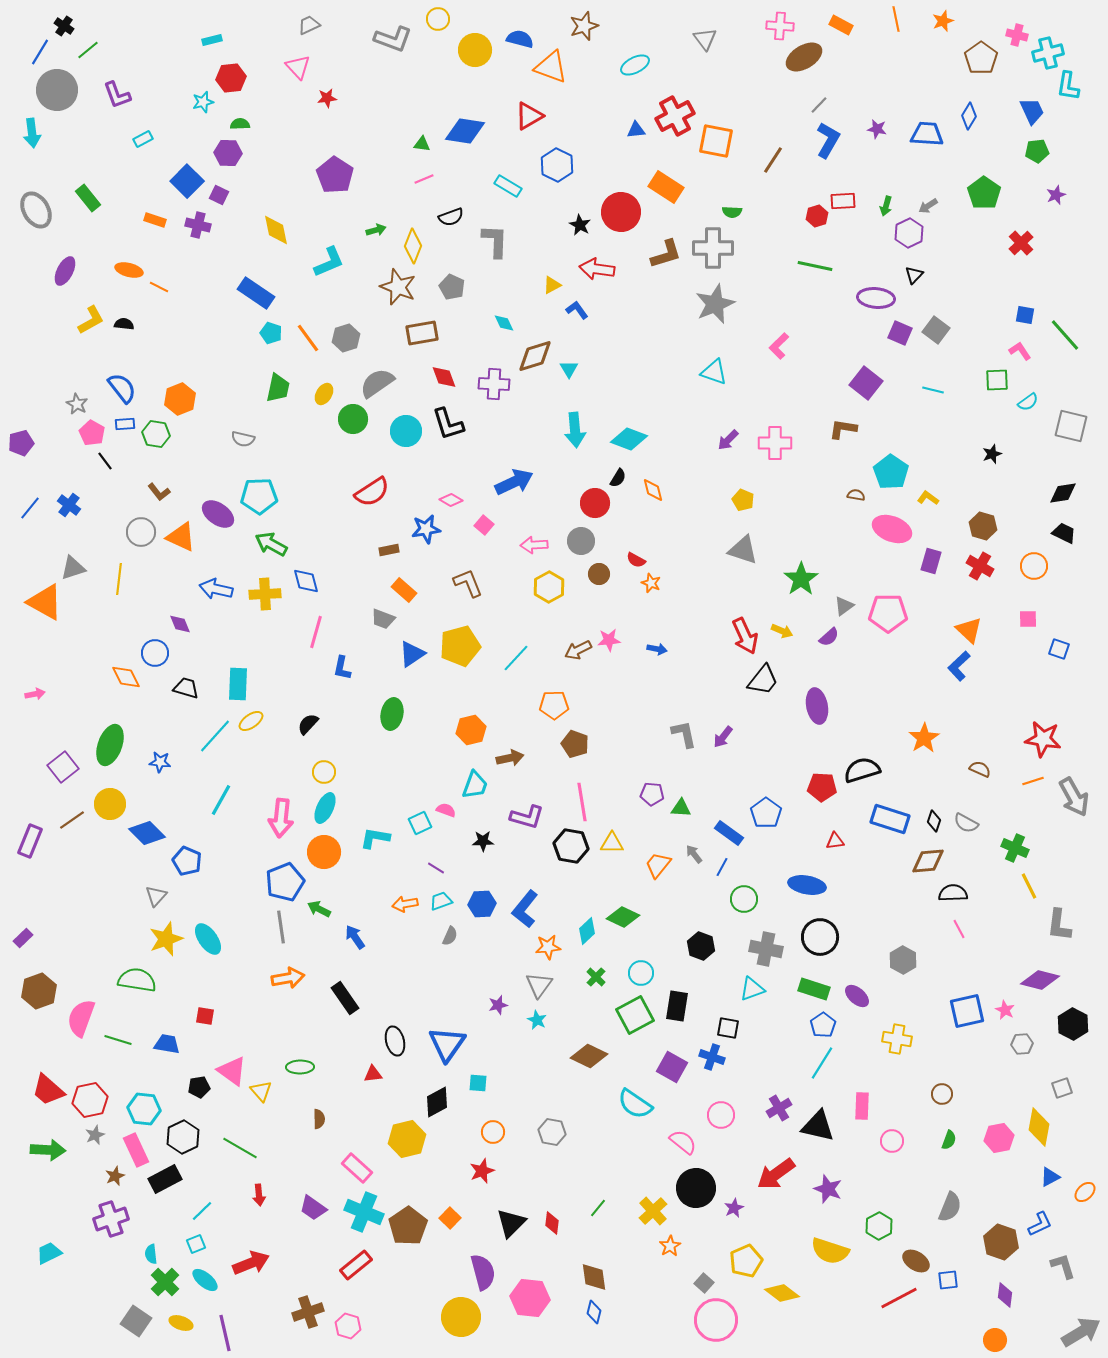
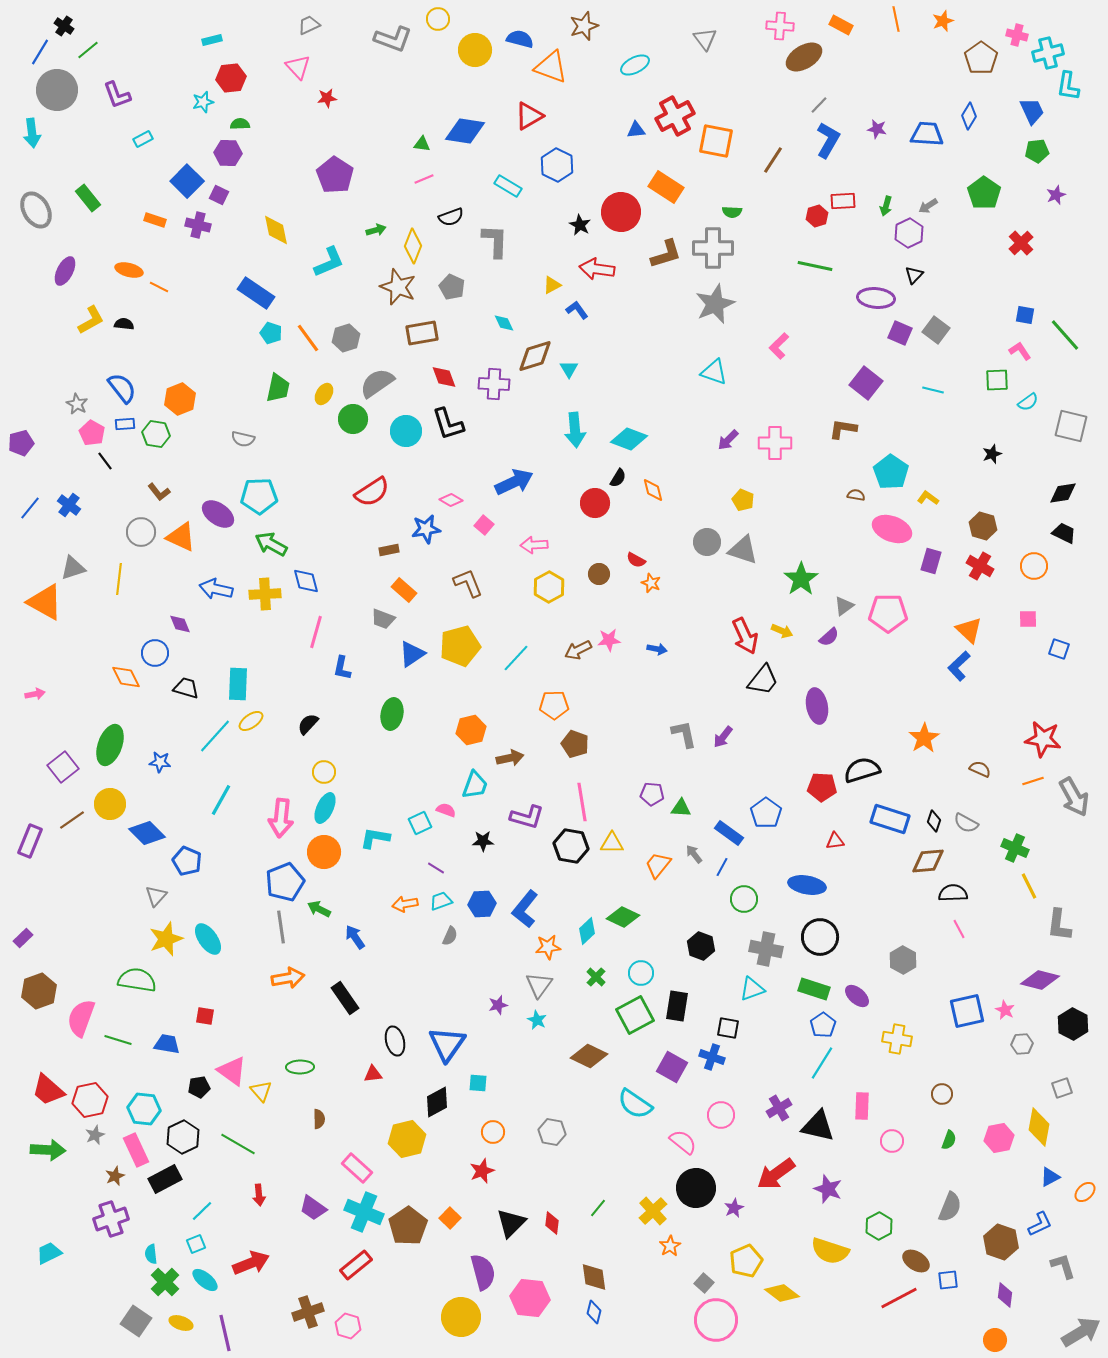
gray circle at (581, 541): moved 126 px right, 1 px down
green line at (240, 1148): moved 2 px left, 4 px up
